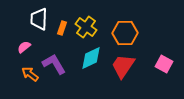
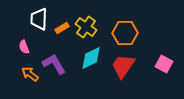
orange rectangle: rotated 40 degrees clockwise
pink semicircle: rotated 72 degrees counterclockwise
